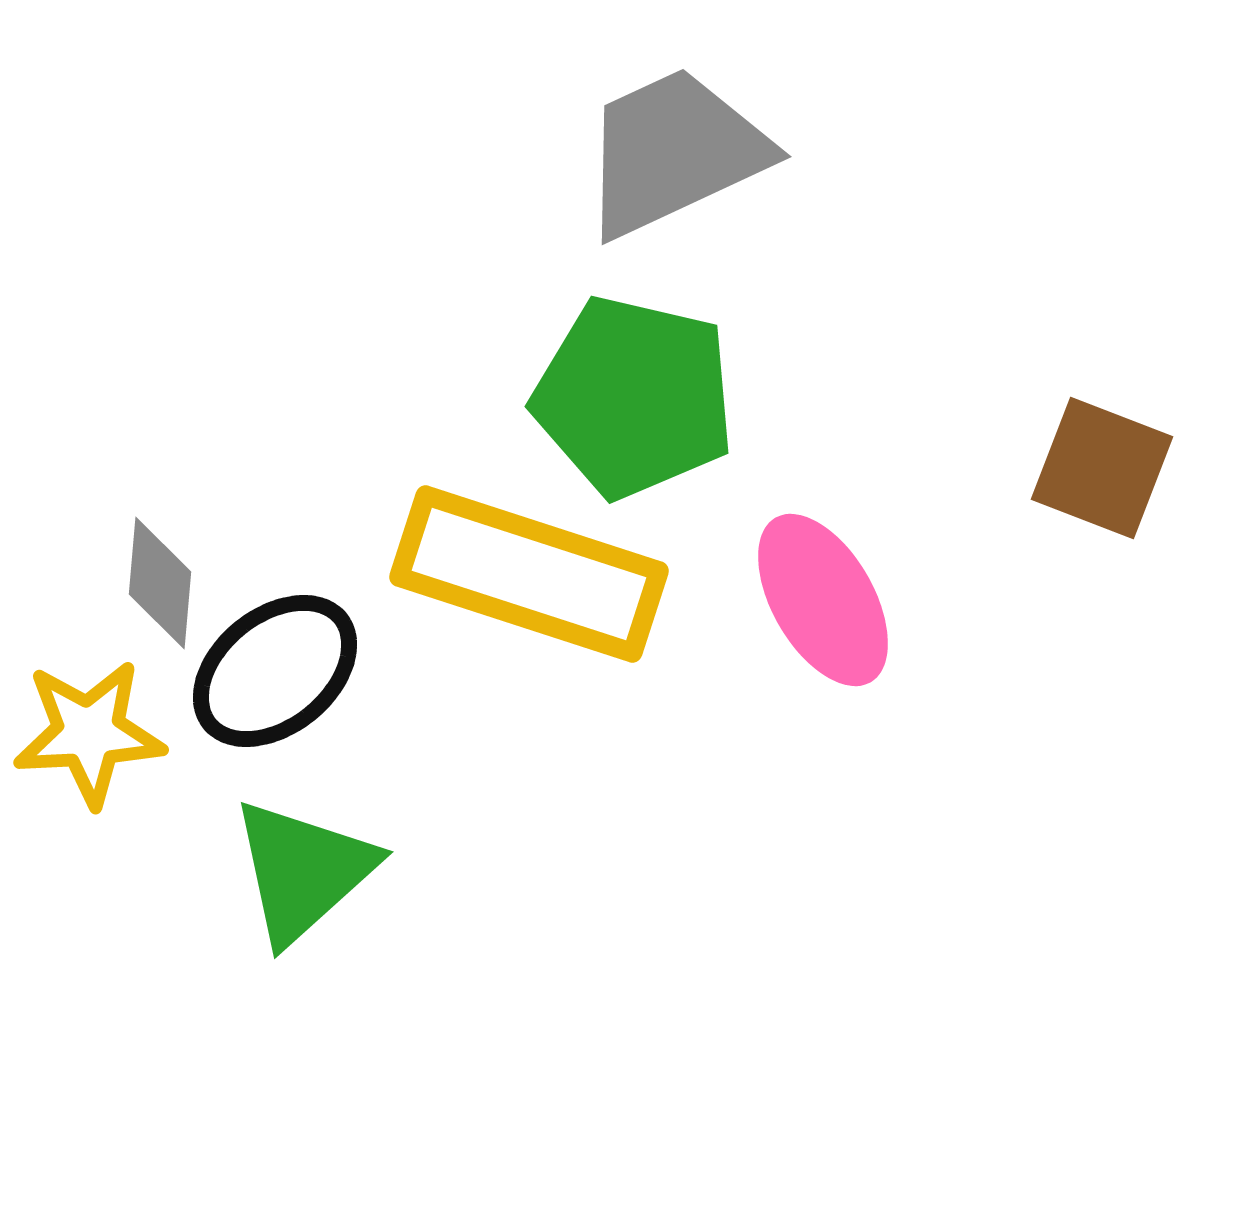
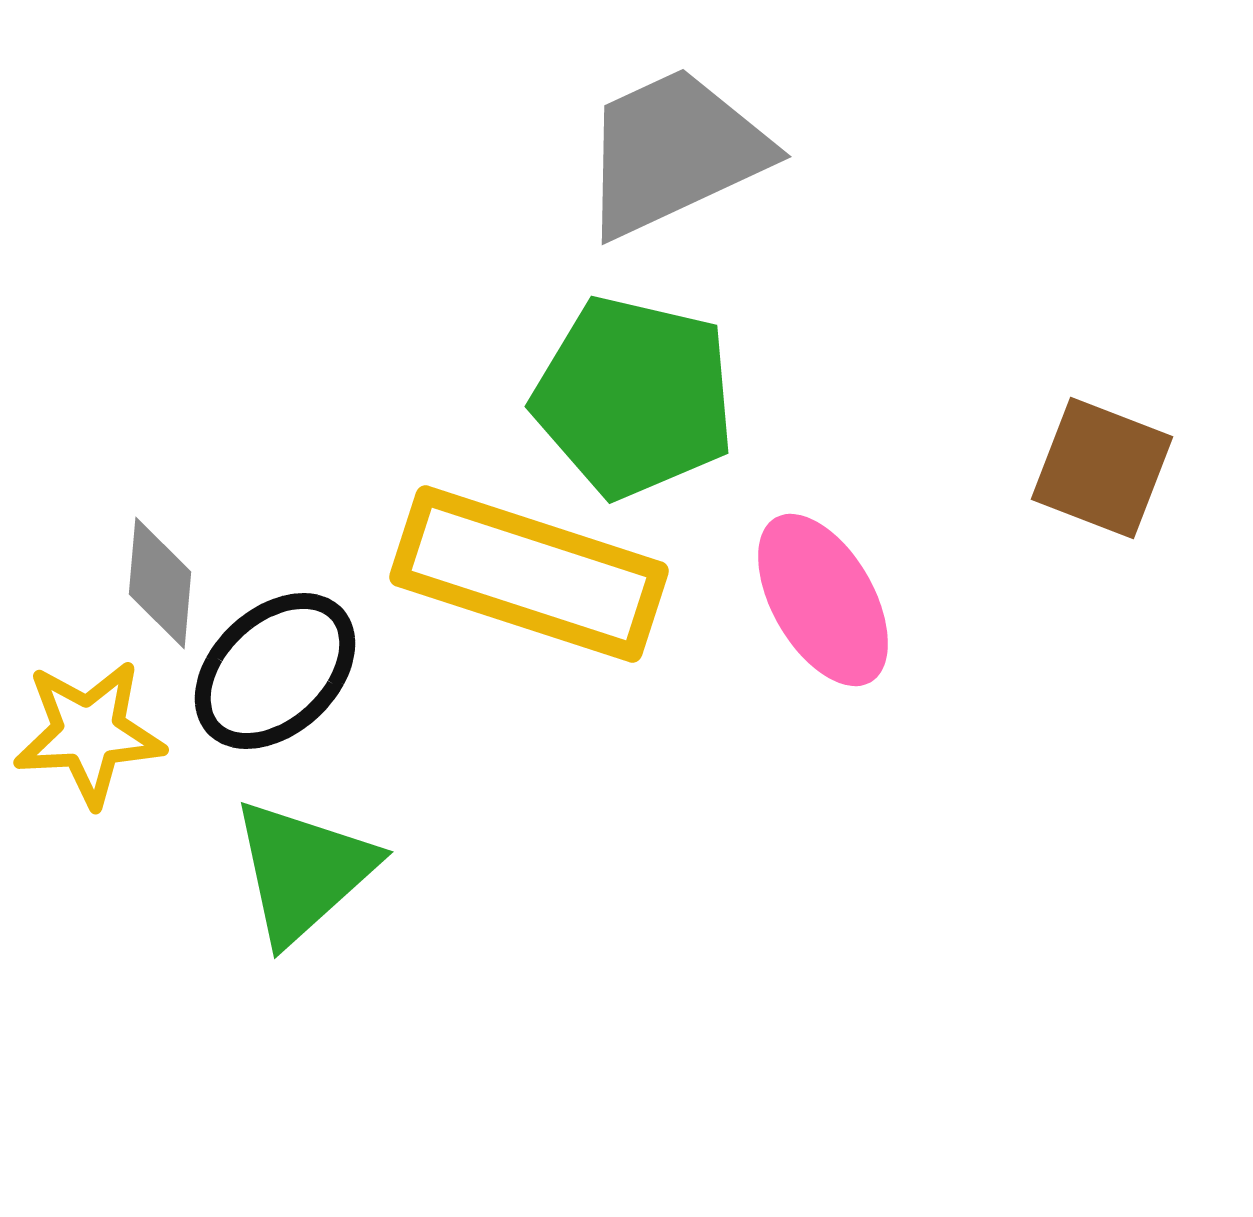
black ellipse: rotated 4 degrees counterclockwise
